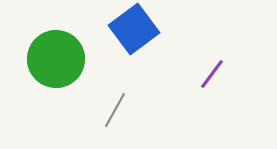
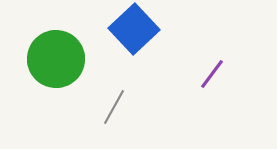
blue square: rotated 6 degrees counterclockwise
gray line: moved 1 px left, 3 px up
